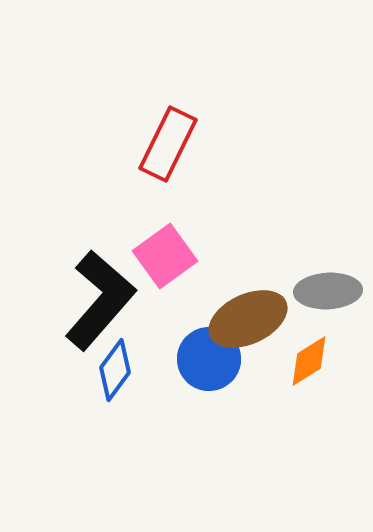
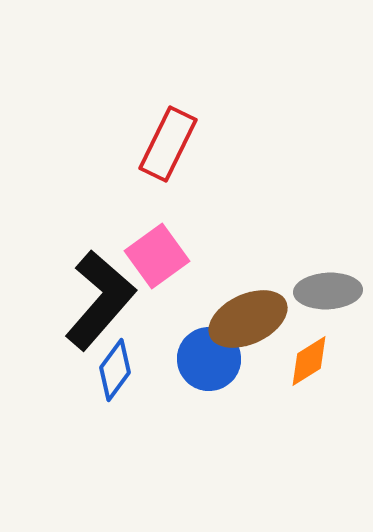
pink square: moved 8 px left
